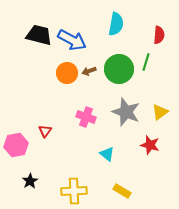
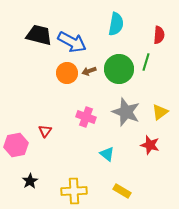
blue arrow: moved 2 px down
